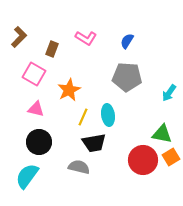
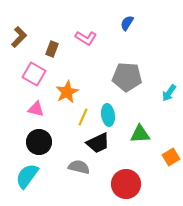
blue semicircle: moved 18 px up
orange star: moved 2 px left, 2 px down
green triangle: moved 22 px left; rotated 15 degrees counterclockwise
black trapezoid: moved 4 px right; rotated 15 degrees counterclockwise
red circle: moved 17 px left, 24 px down
